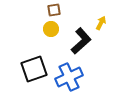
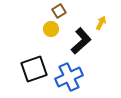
brown square: moved 5 px right, 1 px down; rotated 24 degrees counterclockwise
